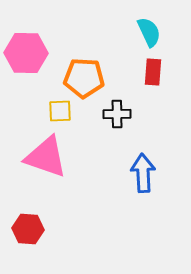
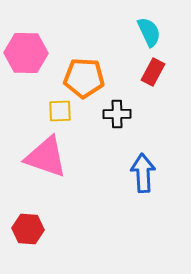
red rectangle: rotated 24 degrees clockwise
